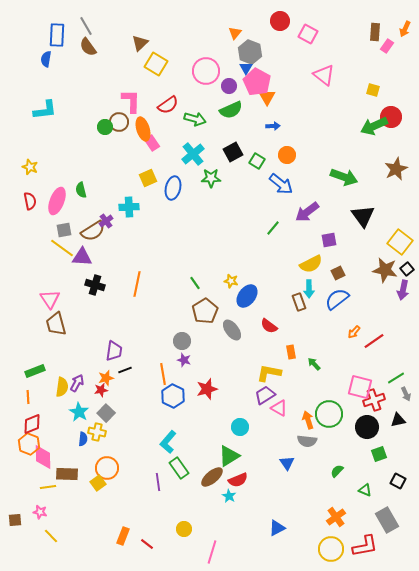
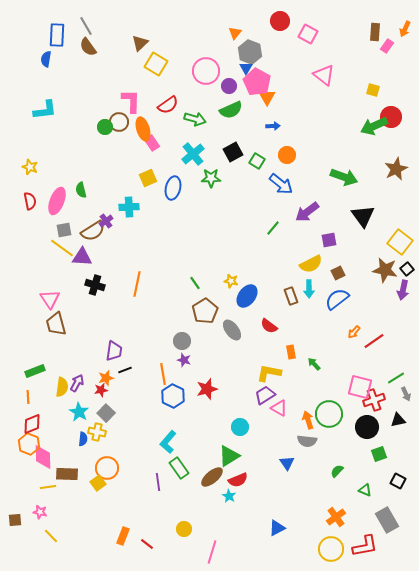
brown rectangle at (299, 302): moved 8 px left, 6 px up
